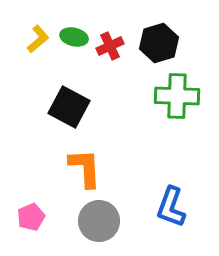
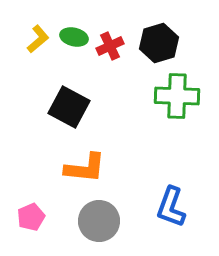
orange L-shape: rotated 99 degrees clockwise
